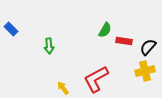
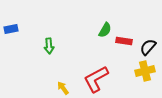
blue rectangle: rotated 56 degrees counterclockwise
